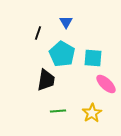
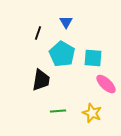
black trapezoid: moved 5 px left
yellow star: rotated 18 degrees counterclockwise
